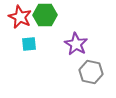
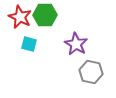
cyan square: rotated 21 degrees clockwise
